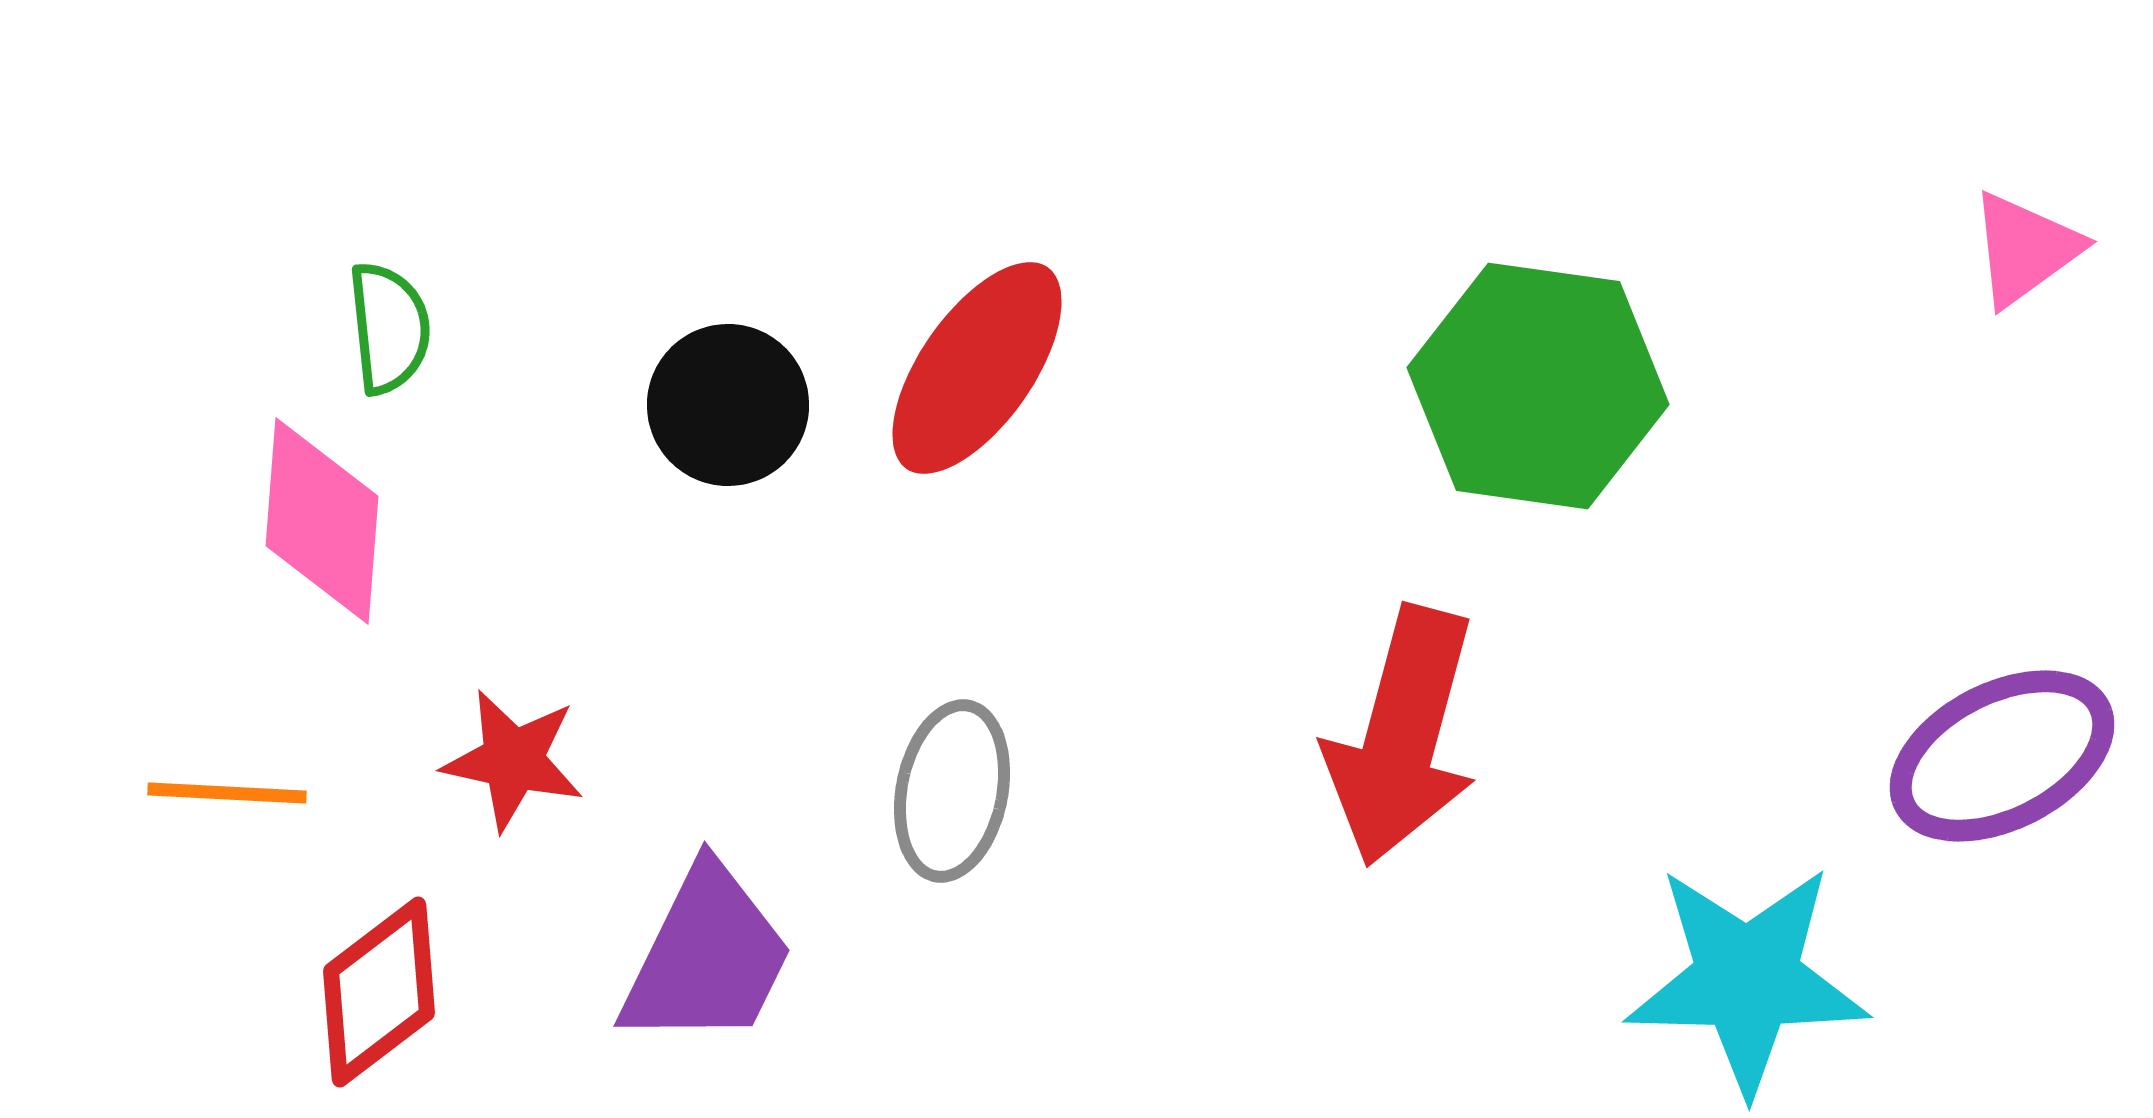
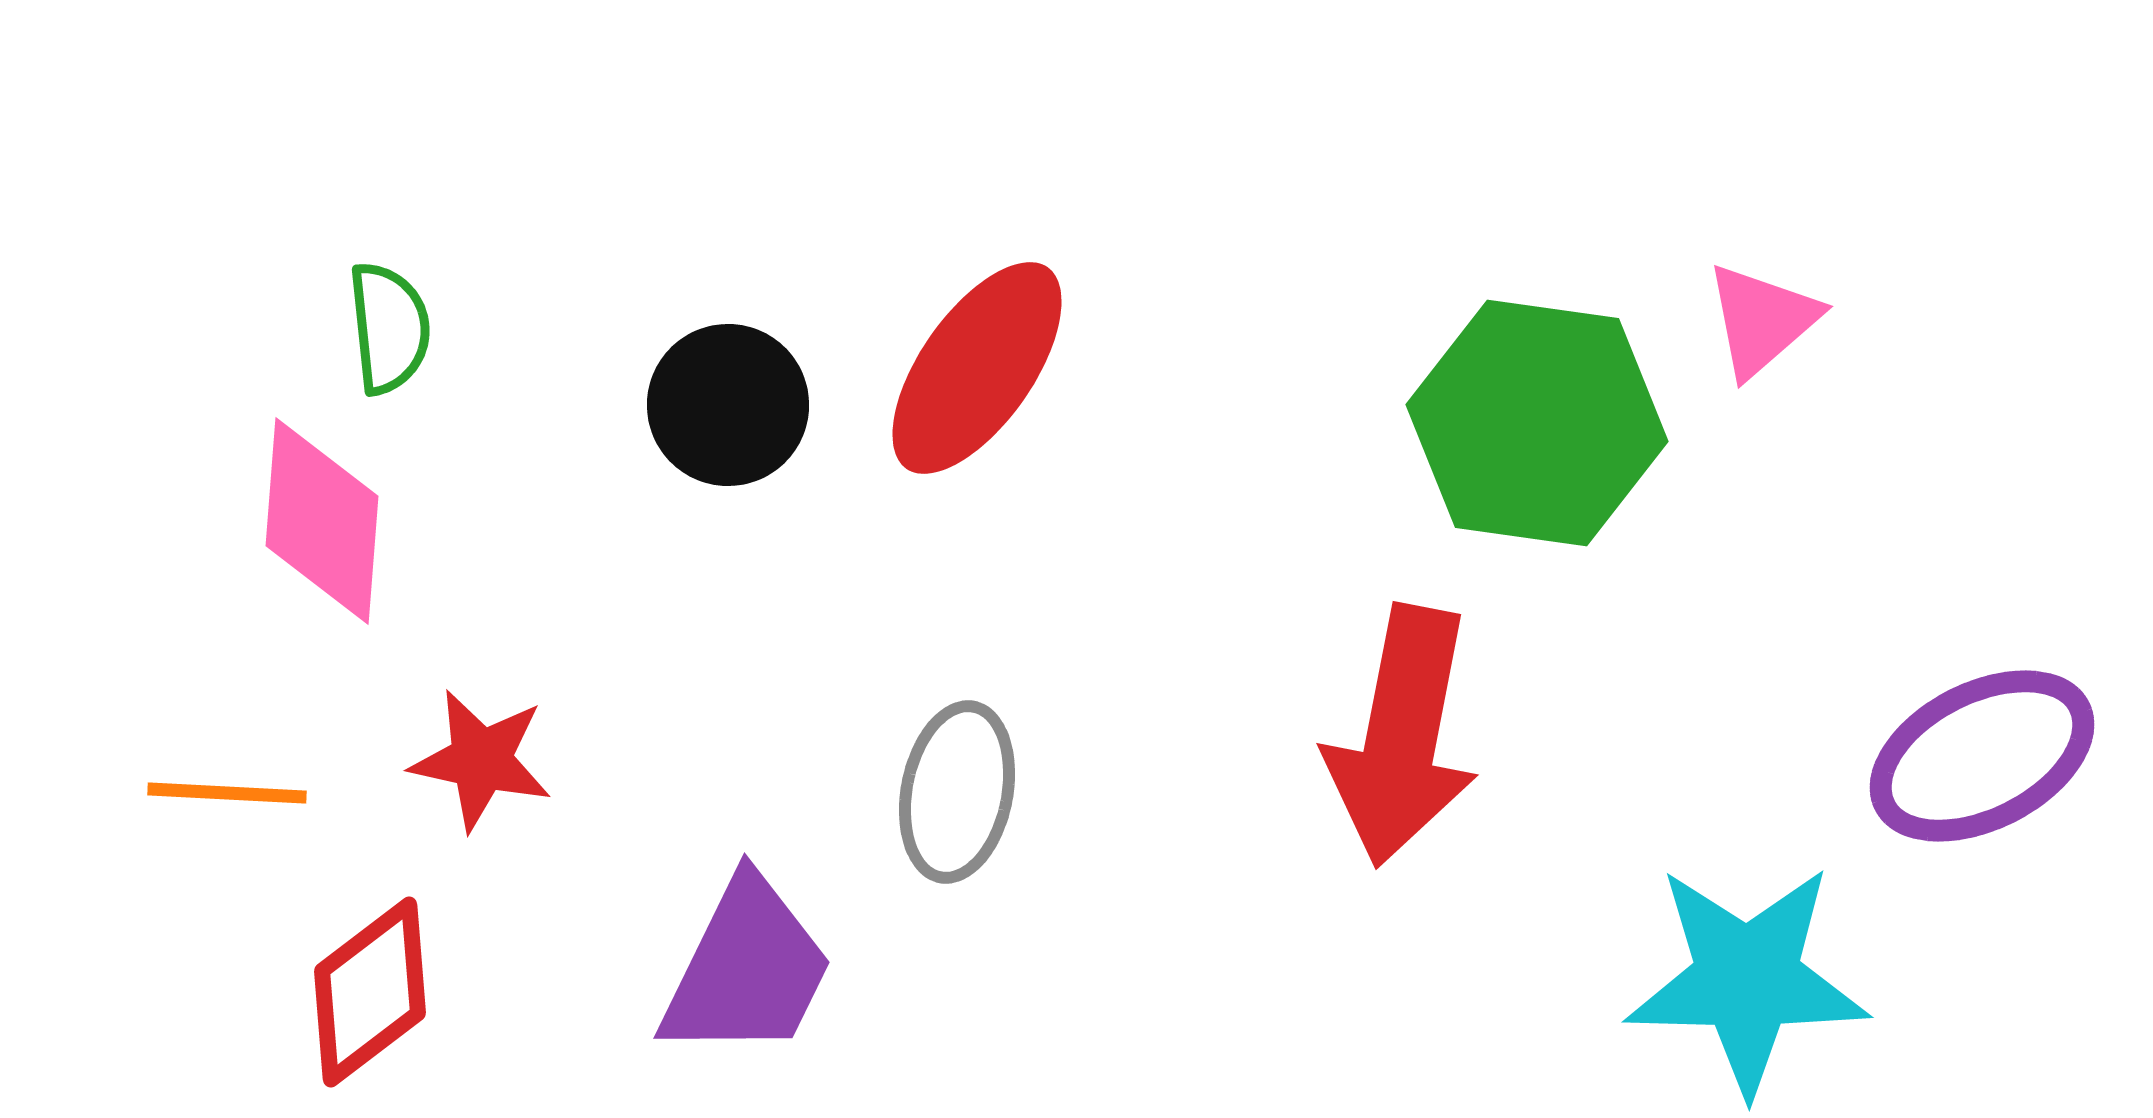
pink triangle: moved 263 px left, 71 px down; rotated 5 degrees counterclockwise
green hexagon: moved 1 px left, 37 px down
red arrow: rotated 4 degrees counterclockwise
purple ellipse: moved 20 px left
red star: moved 32 px left
gray ellipse: moved 5 px right, 1 px down
purple trapezoid: moved 40 px right, 12 px down
red diamond: moved 9 px left
